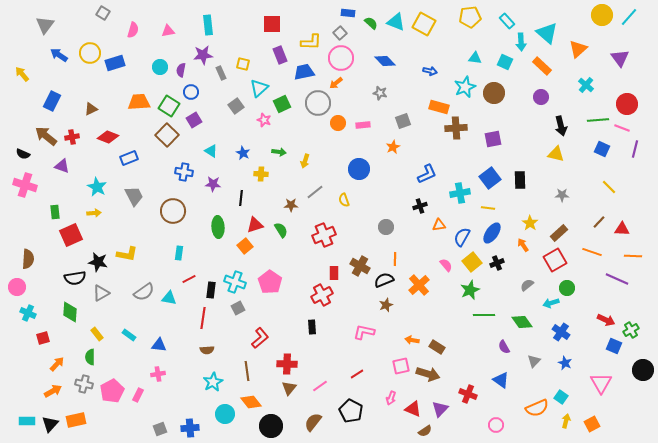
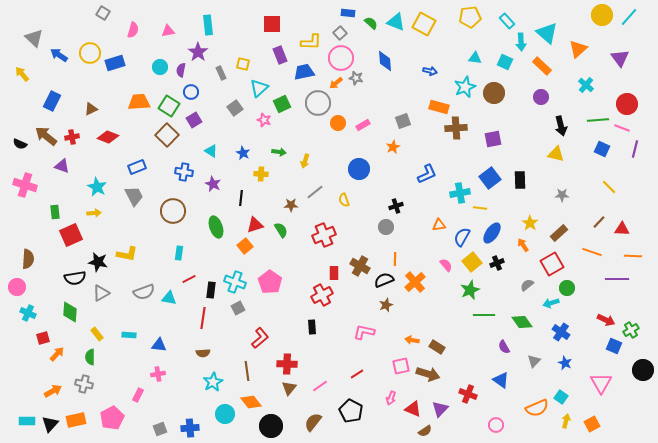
gray triangle at (45, 25): moved 11 px left, 13 px down; rotated 24 degrees counterclockwise
purple star at (203, 55): moved 5 px left, 3 px up; rotated 30 degrees counterclockwise
blue diamond at (385, 61): rotated 40 degrees clockwise
gray star at (380, 93): moved 24 px left, 15 px up
gray square at (236, 106): moved 1 px left, 2 px down
pink rectangle at (363, 125): rotated 24 degrees counterclockwise
black semicircle at (23, 154): moved 3 px left, 10 px up
blue rectangle at (129, 158): moved 8 px right, 9 px down
purple star at (213, 184): rotated 21 degrees clockwise
black cross at (420, 206): moved 24 px left
yellow line at (488, 208): moved 8 px left
green ellipse at (218, 227): moved 2 px left; rotated 15 degrees counterclockwise
red square at (555, 260): moved 3 px left, 4 px down
purple line at (617, 279): rotated 25 degrees counterclockwise
orange cross at (419, 285): moved 4 px left, 3 px up
gray semicircle at (144, 292): rotated 15 degrees clockwise
cyan rectangle at (129, 335): rotated 32 degrees counterclockwise
brown semicircle at (207, 350): moved 4 px left, 3 px down
orange arrow at (57, 364): moved 10 px up
pink pentagon at (112, 391): moved 27 px down
